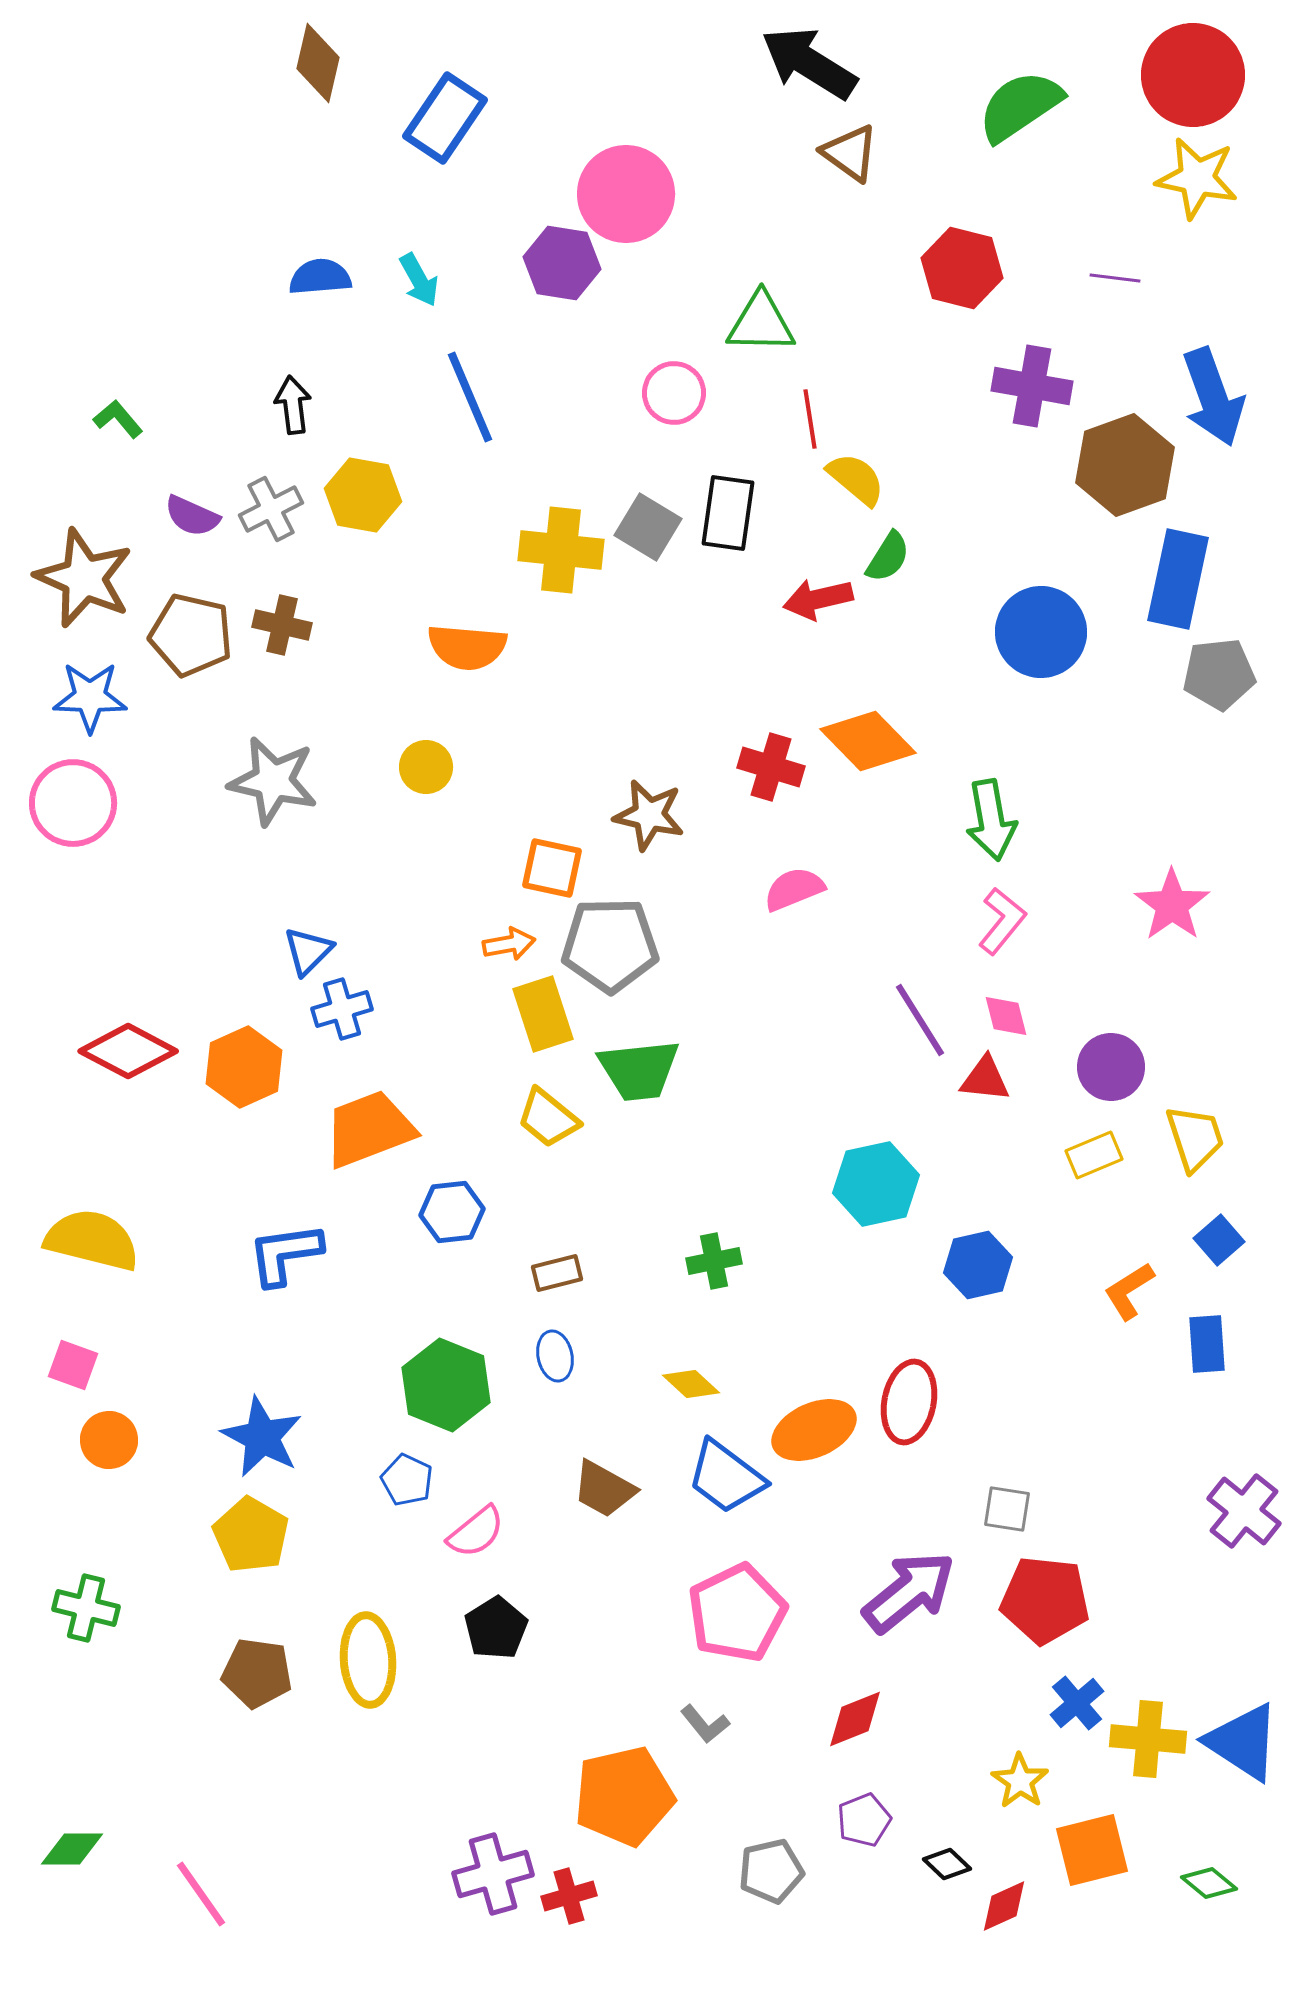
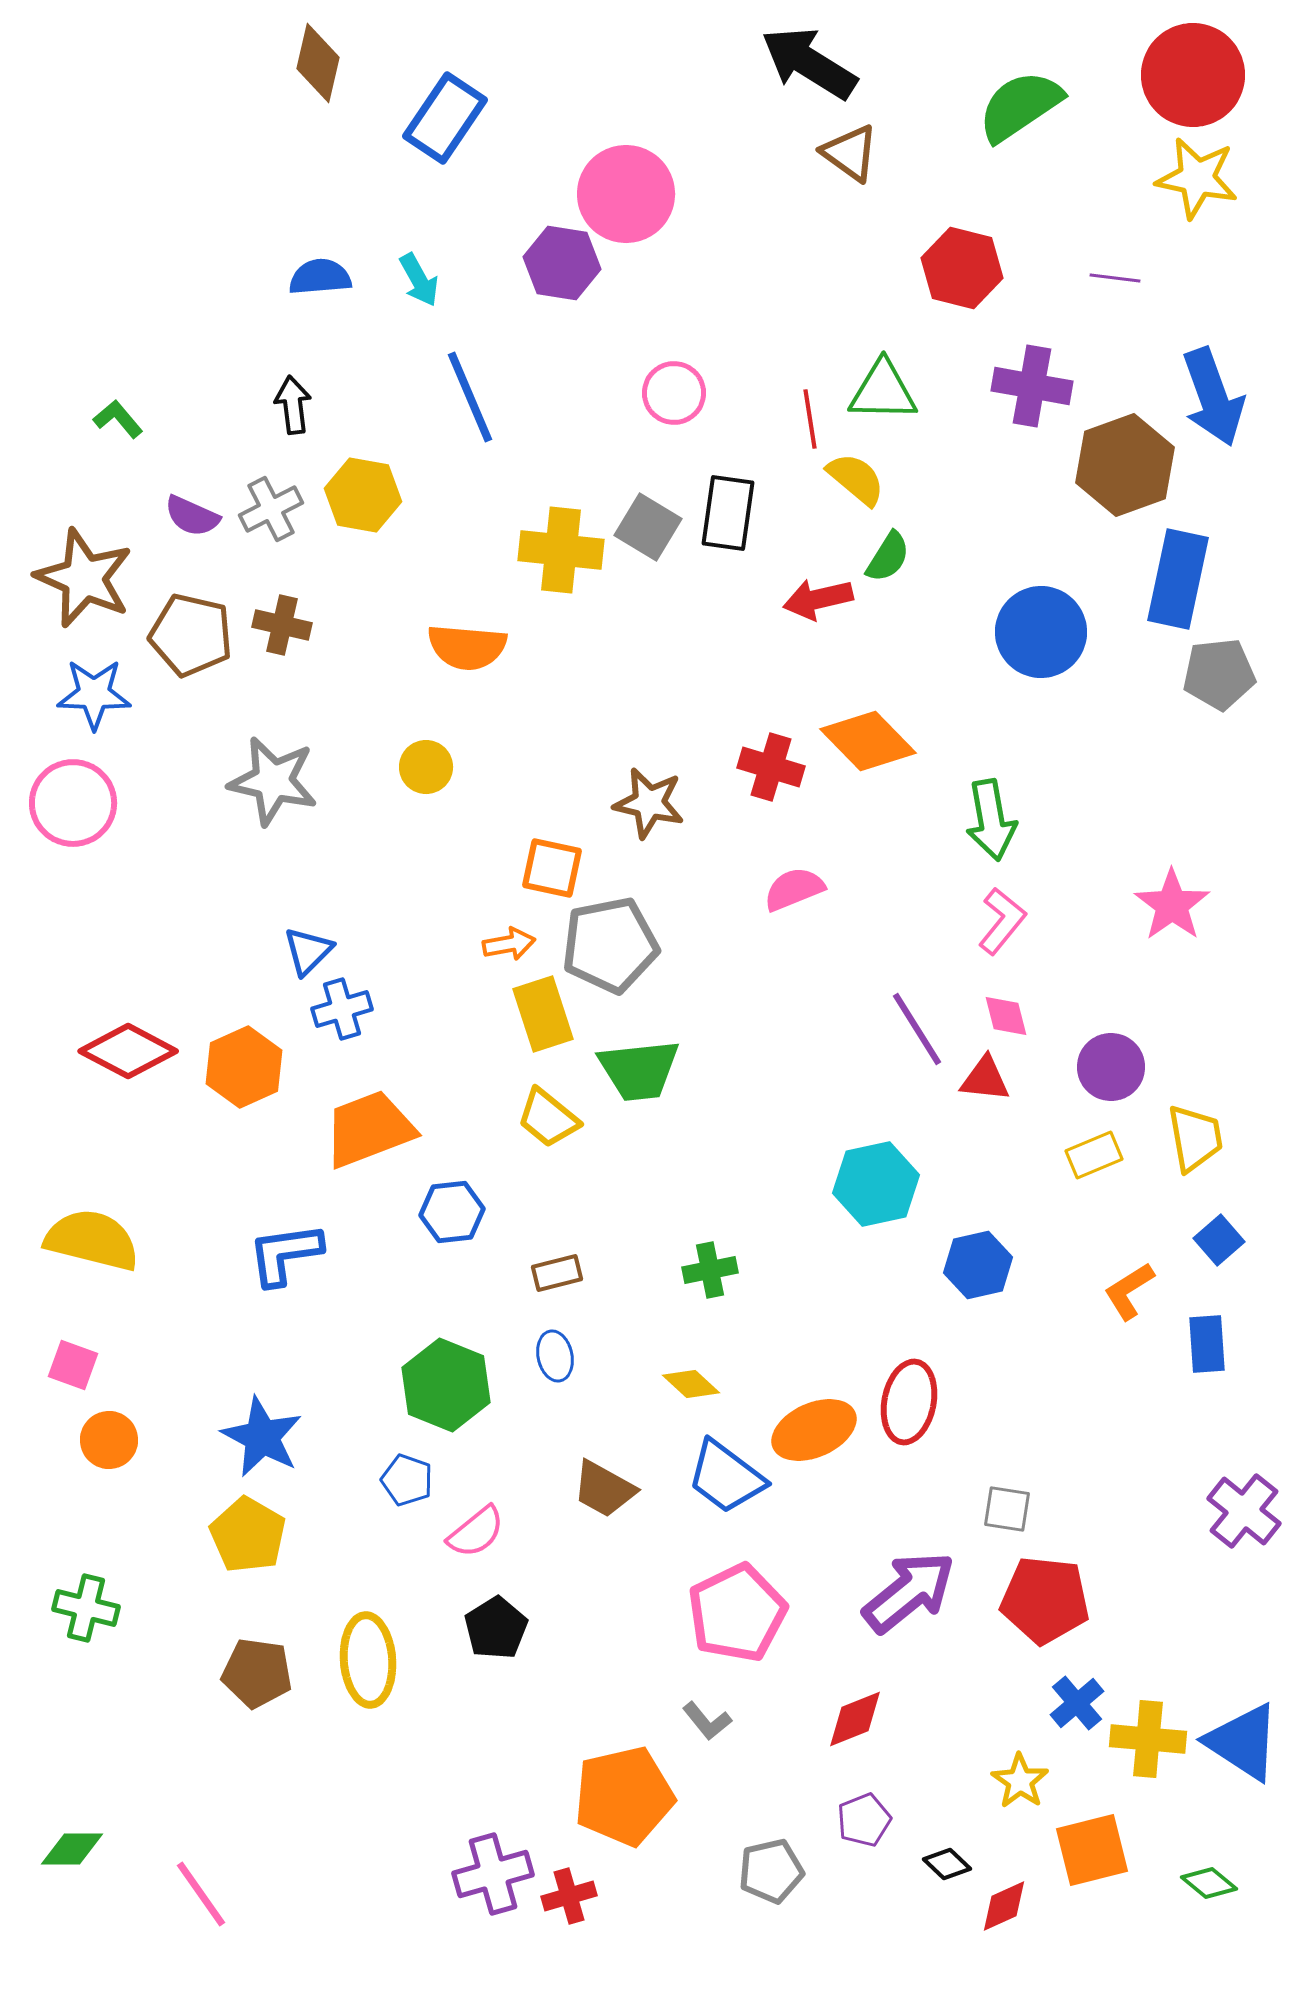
green triangle at (761, 323): moved 122 px right, 68 px down
blue star at (90, 697): moved 4 px right, 3 px up
brown star at (649, 815): moved 12 px up
gray pentagon at (610, 945): rotated 10 degrees counterclockwise
purple line at (920, 1020): moved 3 px left, 9 px down
yellow trapezoid at (1195, 1138): rotated 8 degrees clockwise
green cross at (714, 1261): moved 4 px left, 9 px down
blue pentagon at (407, 1480): rotated 6 degrees counterclockwise
yellow pentagon at (251, 1535): moved 3 px left
gray L-shape at (705, 1724): moved 2 px right, 3 px up
